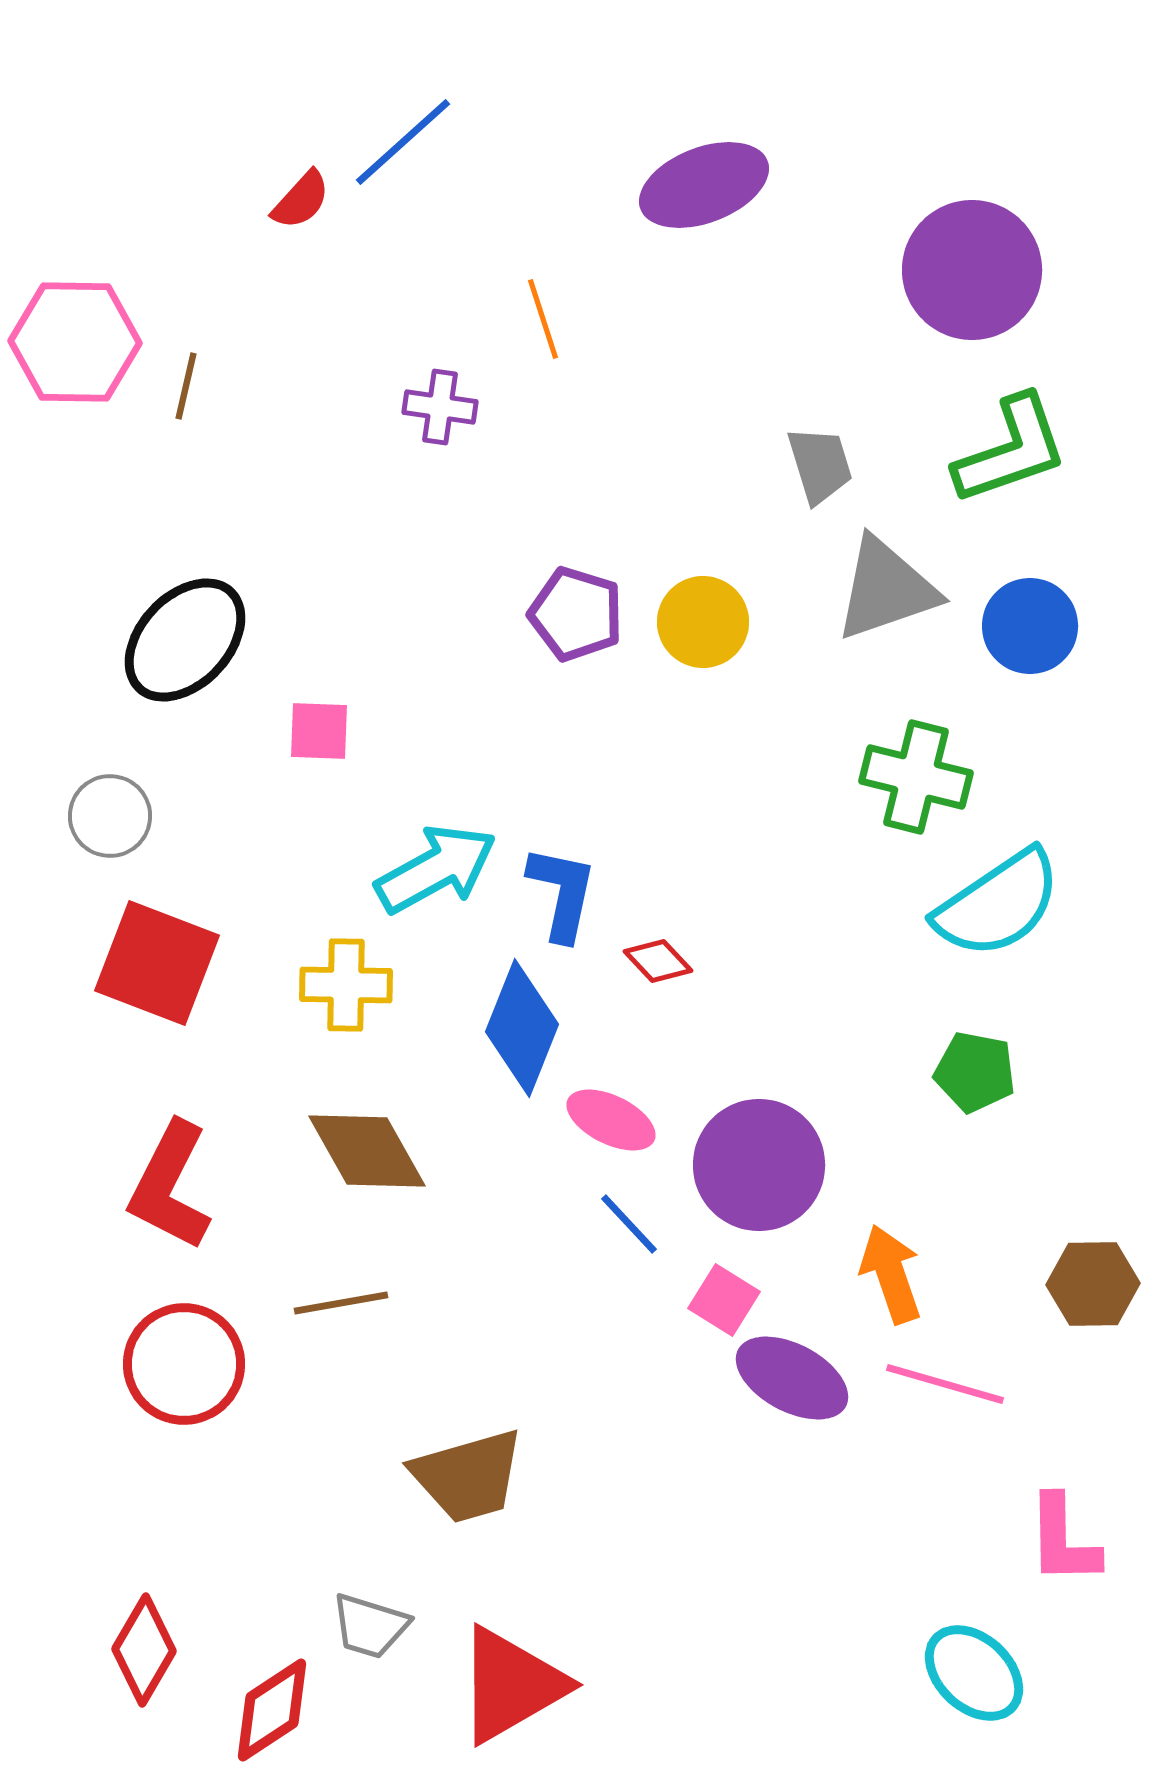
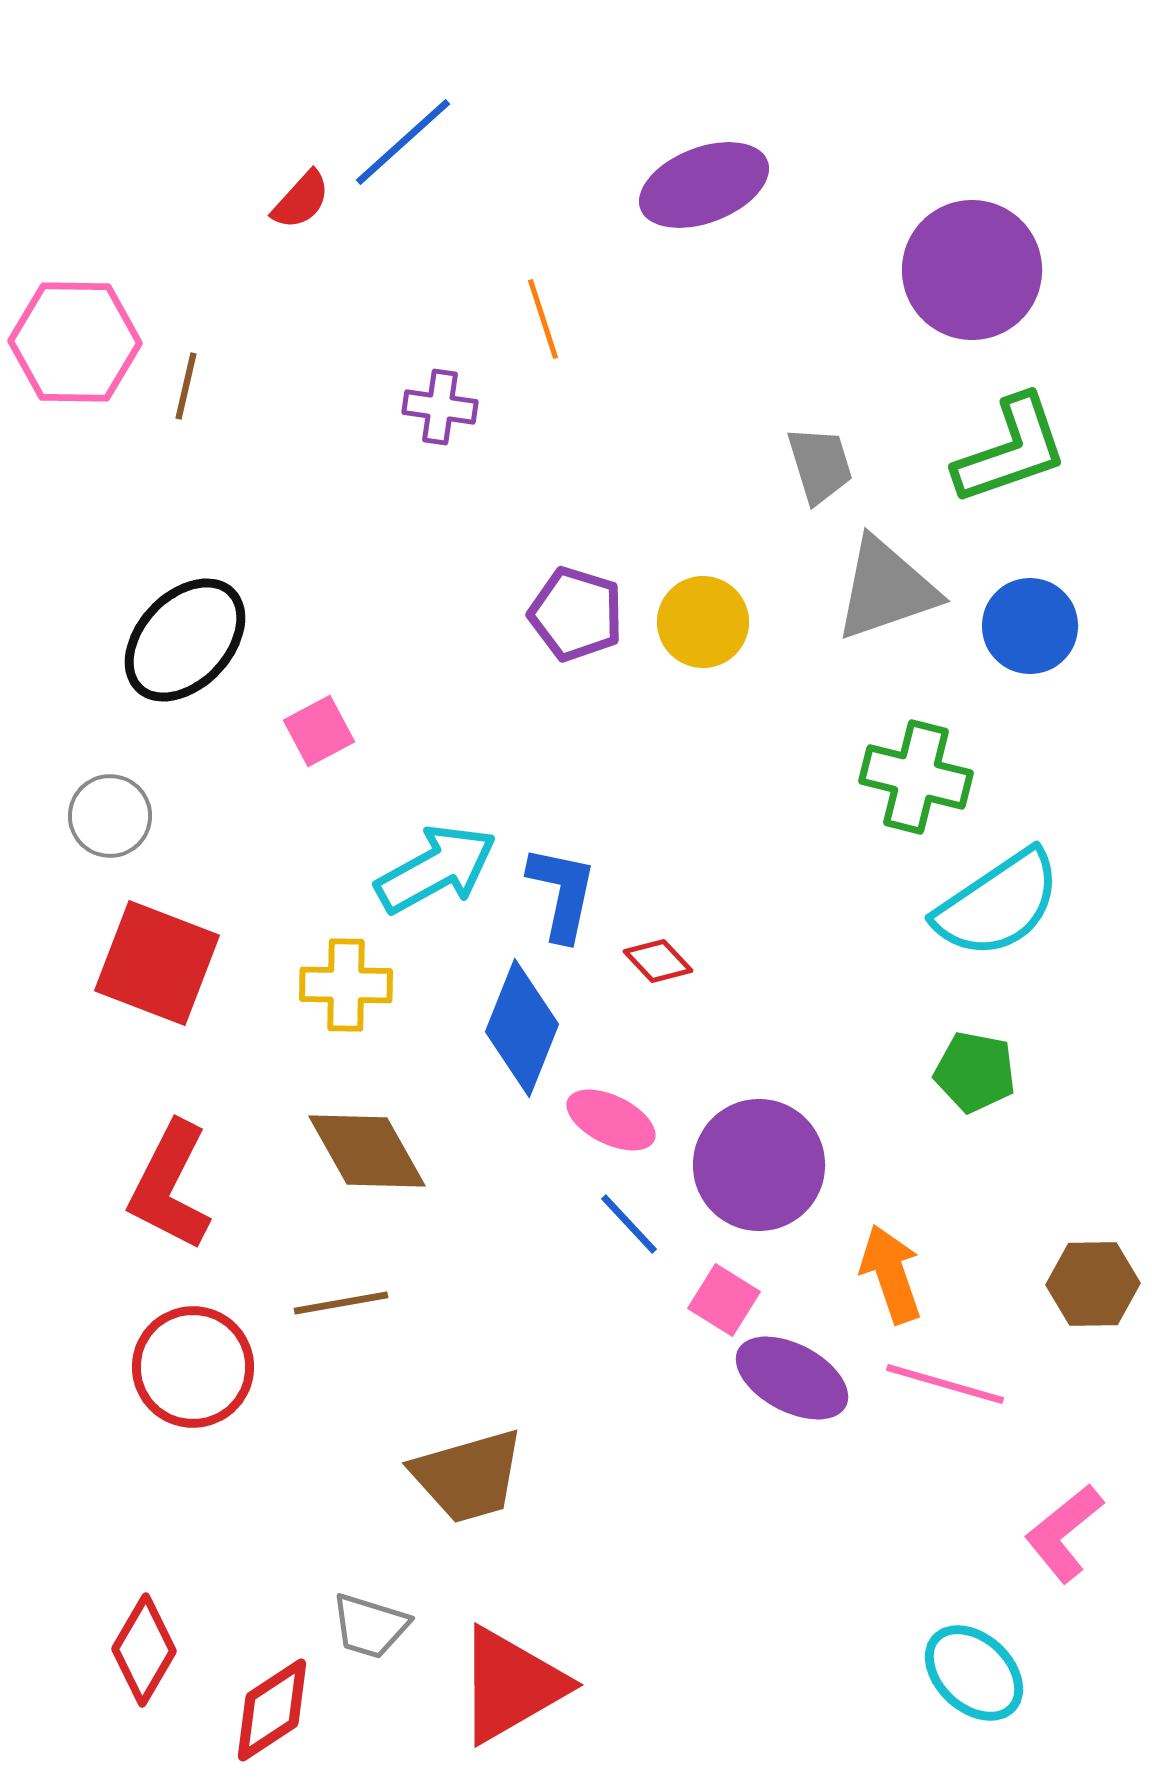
pink square at (319, 731): rotated 30 degrees counterclockwise
red circle at (184, 1364): moved 9 px right, 3 px down
pink L-shape at (1063, 1540): moved 1 px right, 7 px up; rotated 52 degrees clockwise
